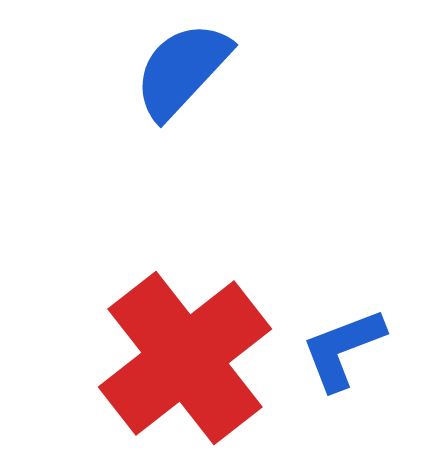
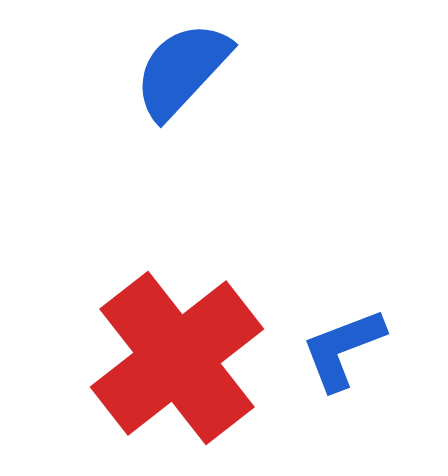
red cross: moved 8 px left
